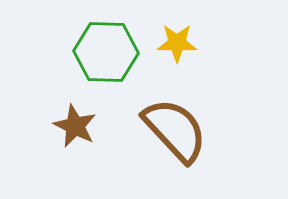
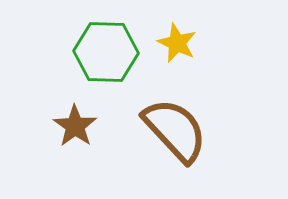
yellow star: rotated 24 degrees clockwise
brown star: rotated 9 degrees clockwise
